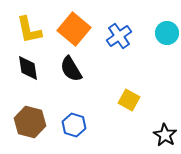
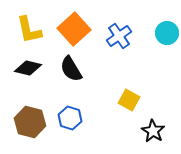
orange square: rotated 8 degrees clockwise
black diamond: rotated 68 degrees counterclockwise
blue hexagon: moved 4 px left, 7 px up
black star: moved 12 px left, 4 px up
